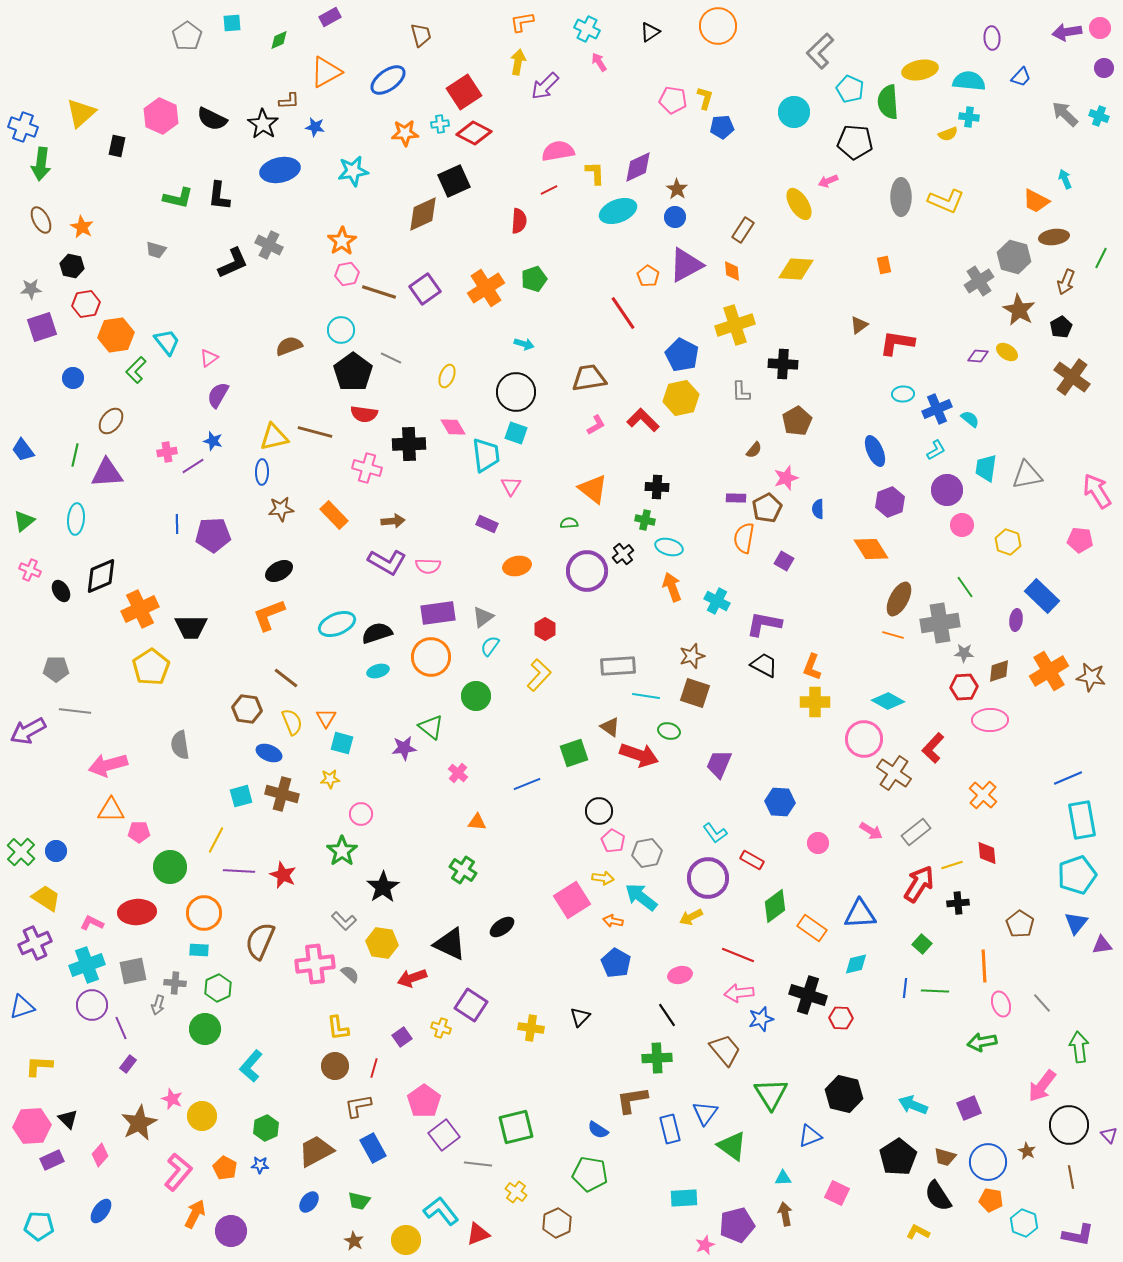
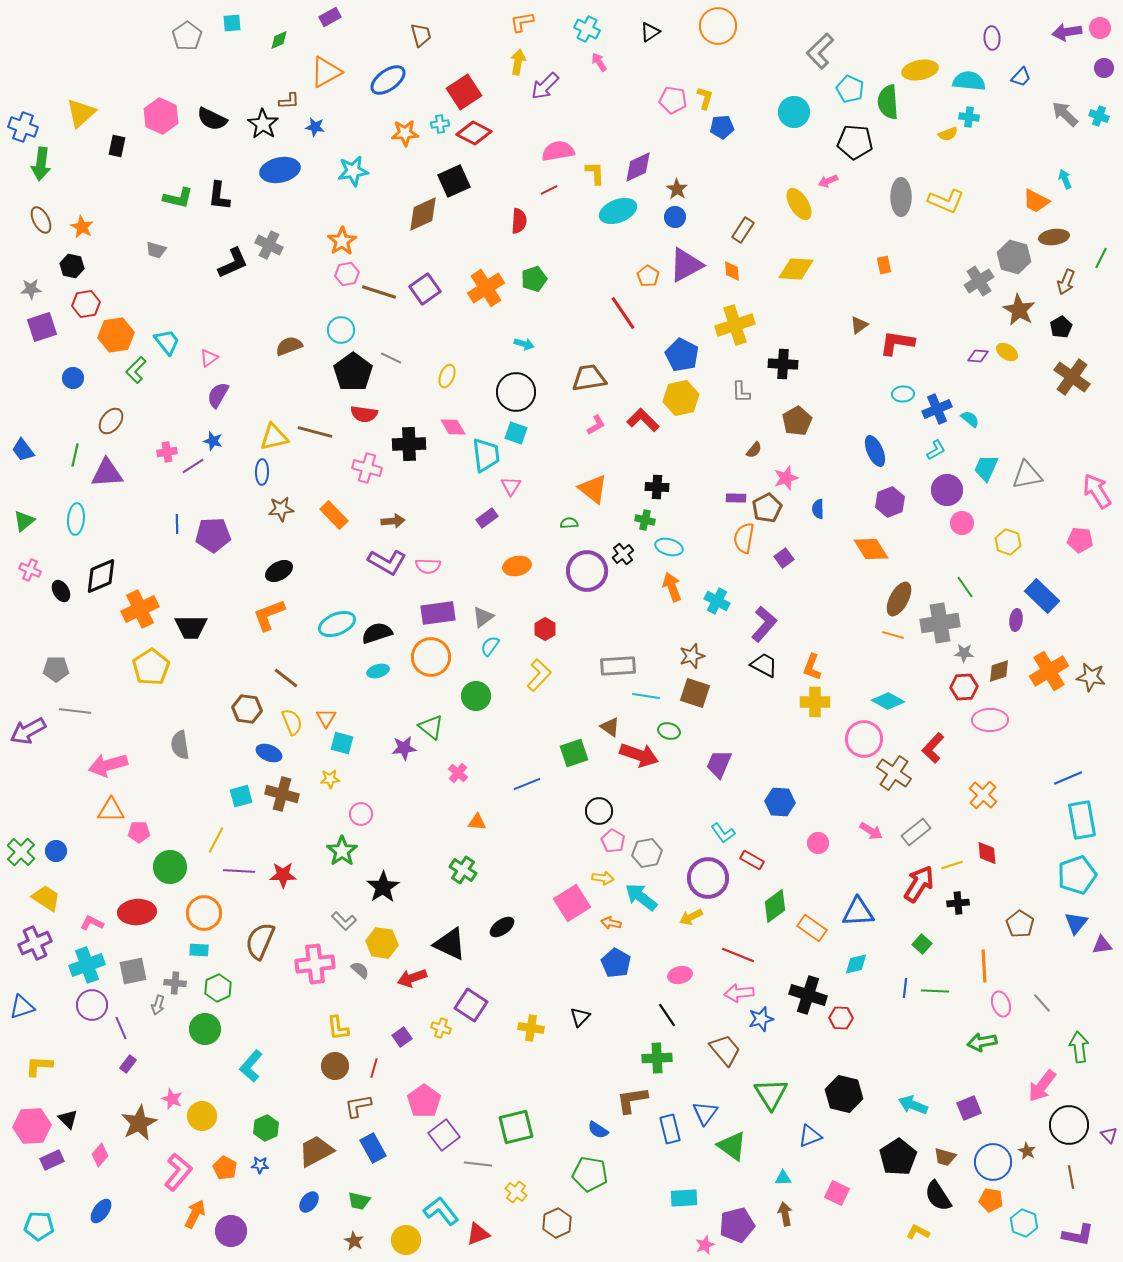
cyan trapezoid at (986, 468): rotated 16 degrees clockwise
purple rectangle at (487, 524): moved 6 px up; rotated 60 degrees counterclockwise
pink circle at (962, 525): moved 2 px up
purple square at (784, 561): moved 3 px up; rotated 24 degrees clockwise
purple L-shape at (764, 624): rotated 120 degrees clockwise
cyan L-shape at (715, 833): moved 8 px right
red star at (283, 875): rotated 24 degrees counterclockwise
pink square at (572, 900): moved 3 px down
blue triangle at (860, 914): moved 2 px left, 2 px up
orange arrow at (613, 921): moved 2 px left, 2 px down
gray semicircle at (350, 974): moved 10 px right, 4 px up
blue circle at (988, 1162): moved 5 px right
